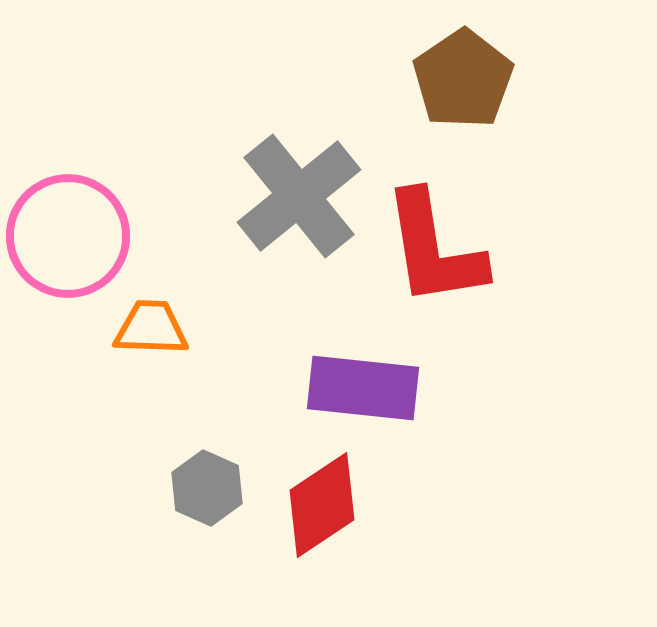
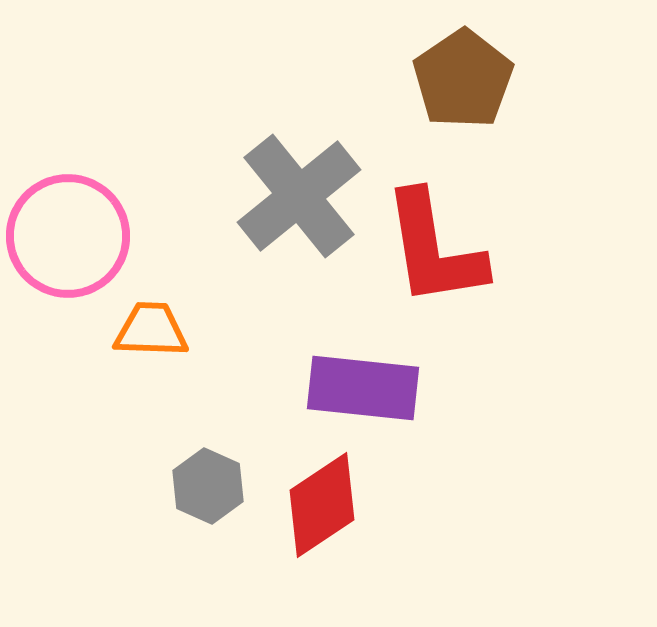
orange trapezoid: moved 2 px down
gray hexagon: moved 1 px right, 2 px up
